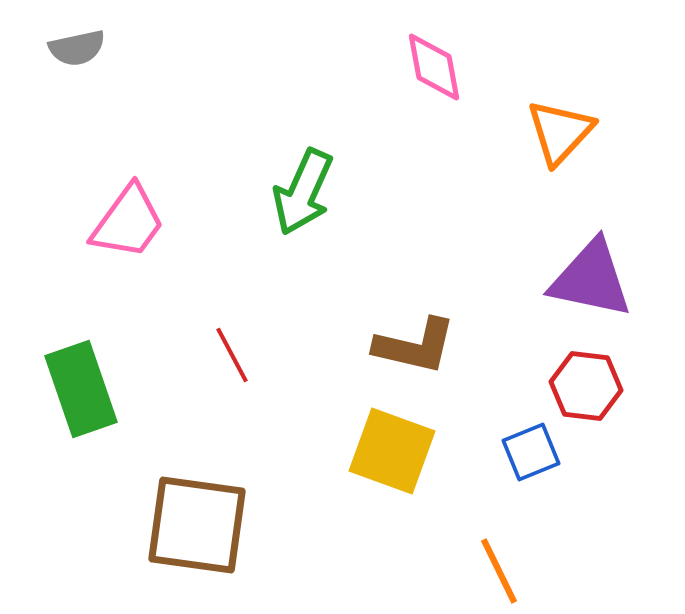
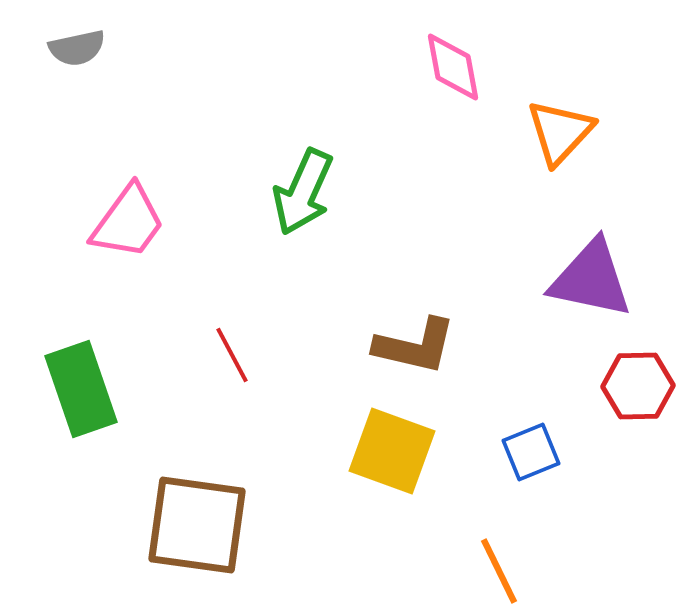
pink diamond: moved 19 px right
red hexagon: moved 52 px right; rotated 8 degrees counterclockwise
